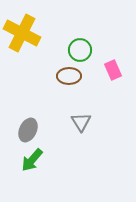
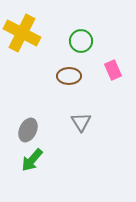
green circle: moved 1 px right, 9 px up
